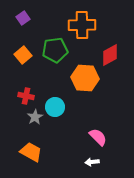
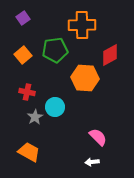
red cross: moved 1 px right, 4 px up
orange trapezoid: moved 2 px left
